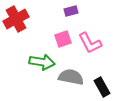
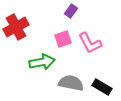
purple rectangle: rotated 40 degrees counterclockwise
red cross: moved 8 px down
green arrow: rotated 20 degrees counterclockwise
gray semicircle: moved 6 px down
black rectangle: rotated 30 degrees counterclockwise
